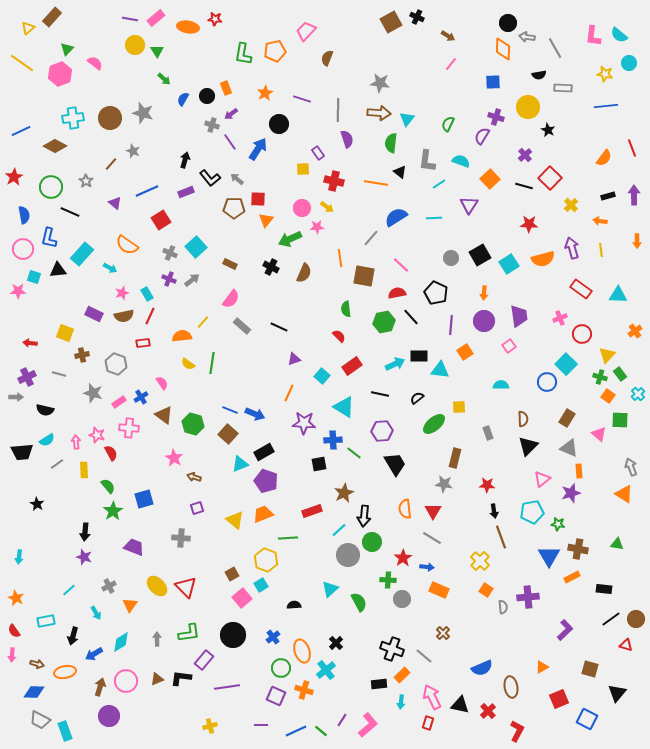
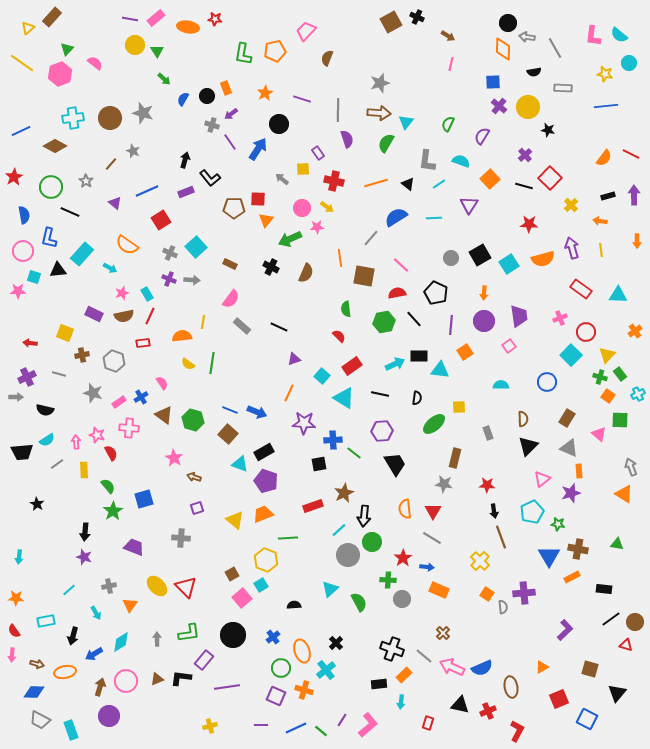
pink line at (451, 64): rotated 24 degrees counterclockwise
black semicircle at (539, 75): moved 5 px left, 3 px up
gray star at (380, 83): rotated 24 degrees counterclockwise
purple cross at (496, 117): moved 3 px right, 11 px up; rotated 21 degrees clockwise
cyan triangle at (407, 119): moved 1 px left, 3 px down
black star at (548, 130): rotated 16 degrees counterclockwise
green semicircle at (391, 143): moved 5 px left; rotated 24 degrees clockwise
red line at (632, 148): moved 1 px left, 6 px down; rotated 42 degrees counterclockwise
black triangle at (400, 172): moved 8 px right, 12 px down
gray arrow at (237, 179): moved 45 px right
orange line at (376, 183): rotated 25 degrees counterclockwise
pink circle at (23, 249): moved 2 px down
brown semicircle at (304, 273): moved 2 px right
gray arrow at (192, 280): rotated 42 degrees clockwise
black line at (411, 317): moved 3 px right, 2 px down
yellow line at (203, 322): rotated 32 degrees counterclockwise
red circle at (582, 334): moved 4 px right, 2 px up
gray hexagon at (116, 364): moved 2 px left, 3 px up
cyan square at (566, 364): moved 5 px right, 9 px up
cyan cross at (638, 394): rotated 16 degrees clockwise
black semicircle at (417, 398): rotated 136 degrees clockwise
cyan triangle at (344, 407): moved 9 px up
blue arrow at (255, 414): moved 2 px right, 2 px up
green hexagon at (193, 424): moved 4 px up
cyan triangle at (240, 464): rotated 42 degrees clockwise
red rectangle at (312, 511): moved 1 px right, 5 px up
cyan pentagon at (532, 512): rotated 15 degrees counterclockwise
gray cross at (109, 586): rotated 16 degrees clockwise
orange square at (486, 590): moved 1 px right, 4 px down
purple cross at (528, 597): moved 4 px left, 4 px up
orange star at (16, 598): rotated 21 degrees counterclockwise
brown circle at (636, 619): moved 1 px left, 3 px down
orange rectangle at (402, 675): moved 2 px right
pink arrow at (432, 697): moved 20 px right, 30 px up; rotated 40 degrees counterclockwise
red cross at (488, 711): rotated 21 degrees clockwise
cyan rectangle at (65, 731): moved 6 px right, 1 px up
blue line at (296, 731): moved 3 px up
